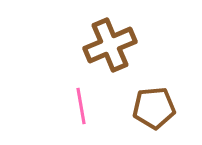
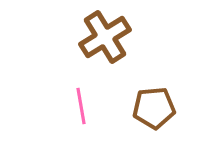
brown cross: moved 5 px left, 8 px up; rotated 9 degrees counterclockwise
